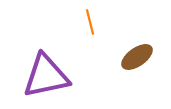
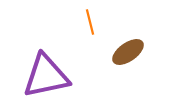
brown ellipse: moved 9 px left, 5 px up
